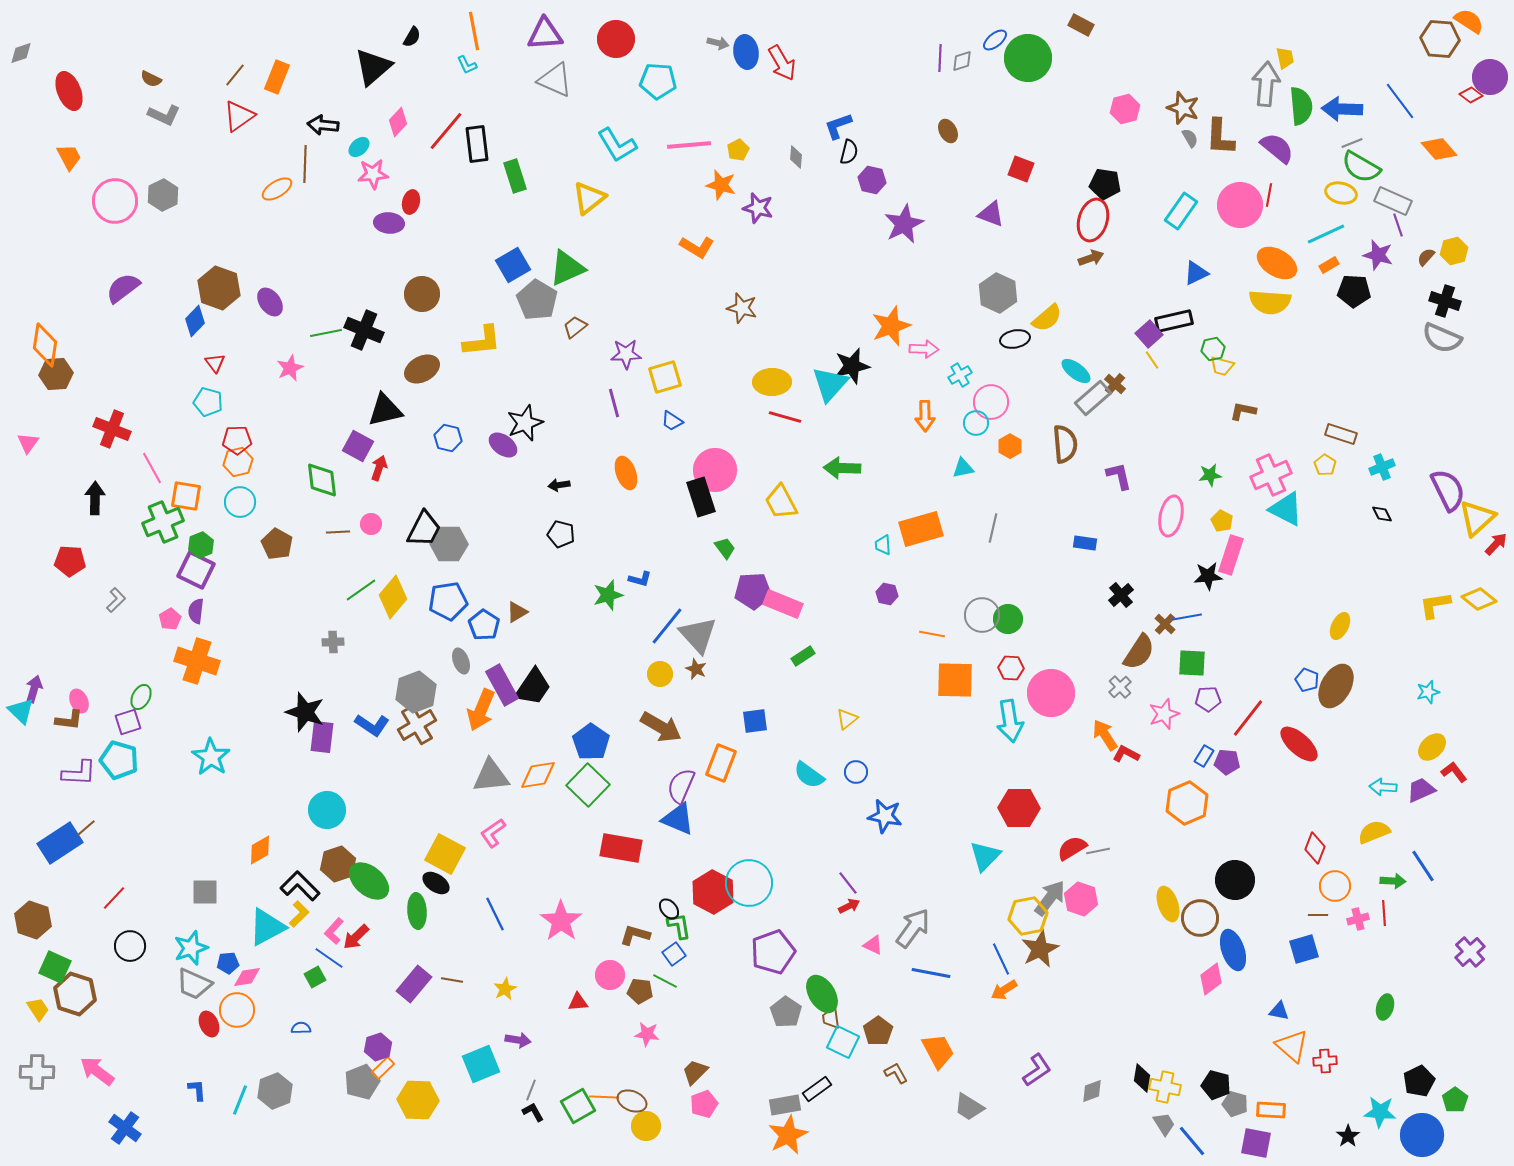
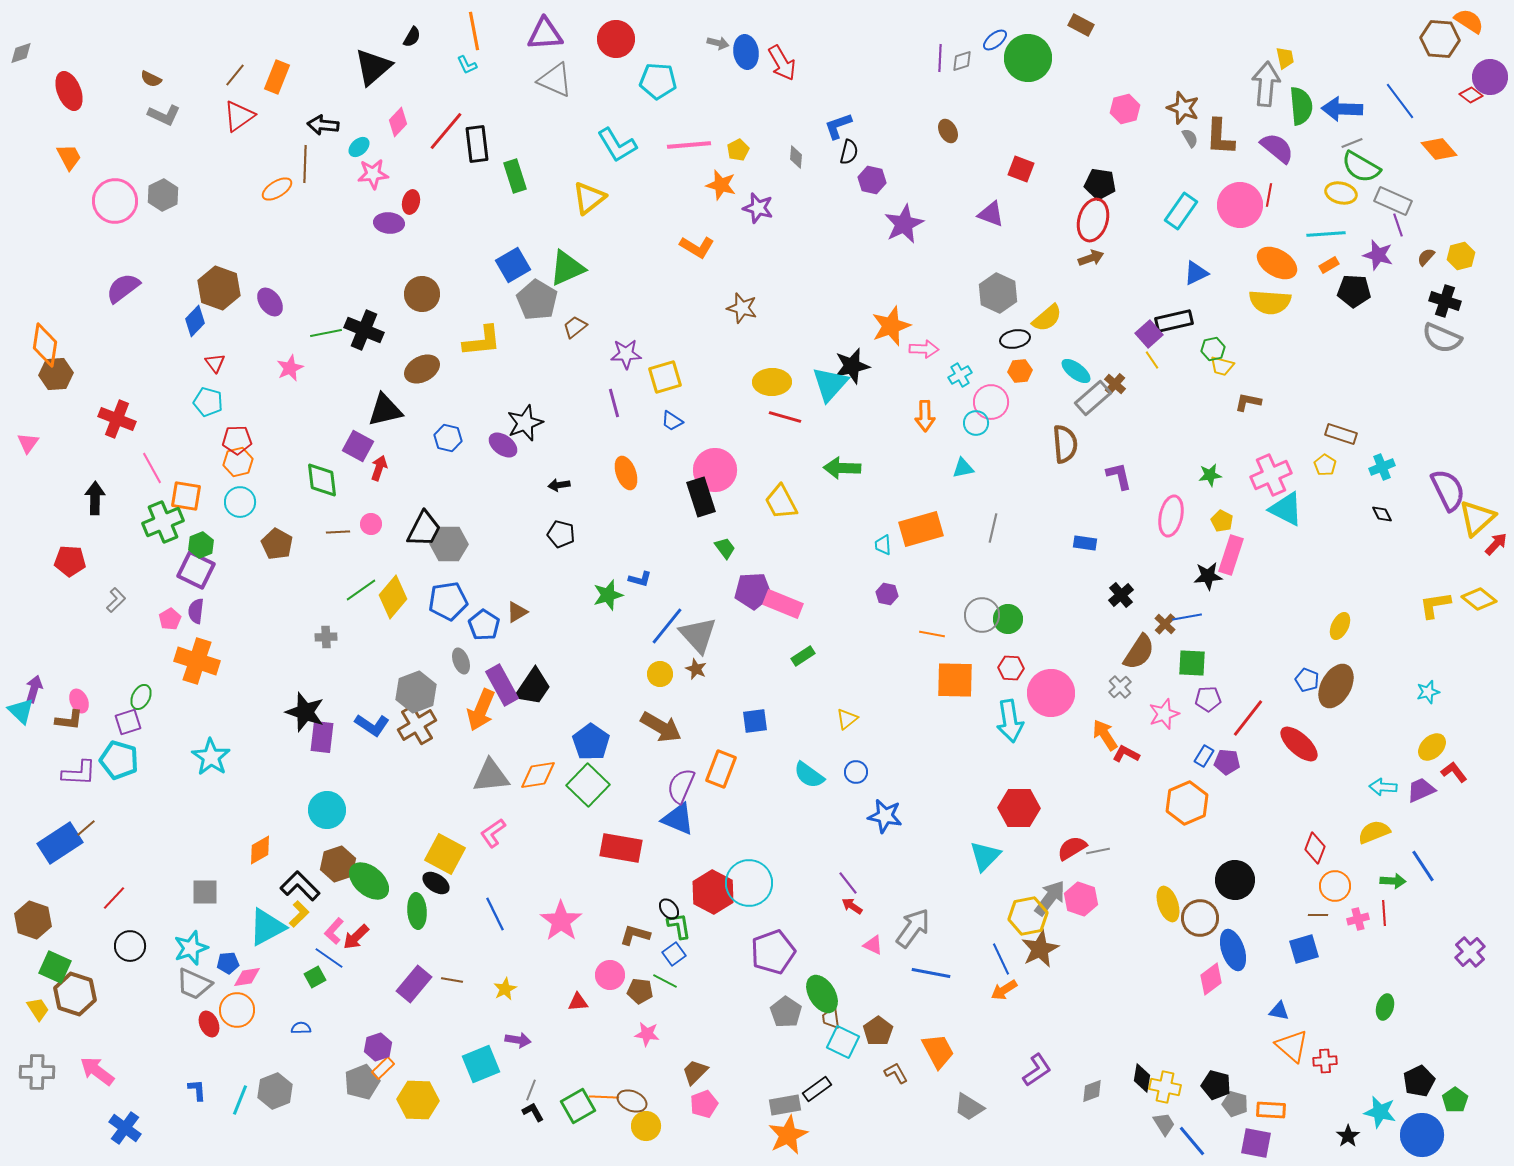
black pentagon at (1105, 184): moved 5 px left
cyan line at (1326, 234): rotated 21 degrees clockwise
yellow hexagon at (1454, 251): moved 7 px right, 5 px down
brown L-shape at (1243, 411): moved 5 px right, 9 px up
red cross at (112, 429): moved 5 px right, 10 px up
orange hexagon at (1010, 446): moved 10 px right, 75 px up; rotated 25 degrees clockwise
gray cross at (333, 642): moved 7 px left, 5 px up
orange rectangle at (721, 763): moved 6 px down
red arrow at (849, 906): moved 3 px right; rotated 120 degrees counterclockwise
cyan star at (1380, 1112): rotated 8 degrees clockwise
